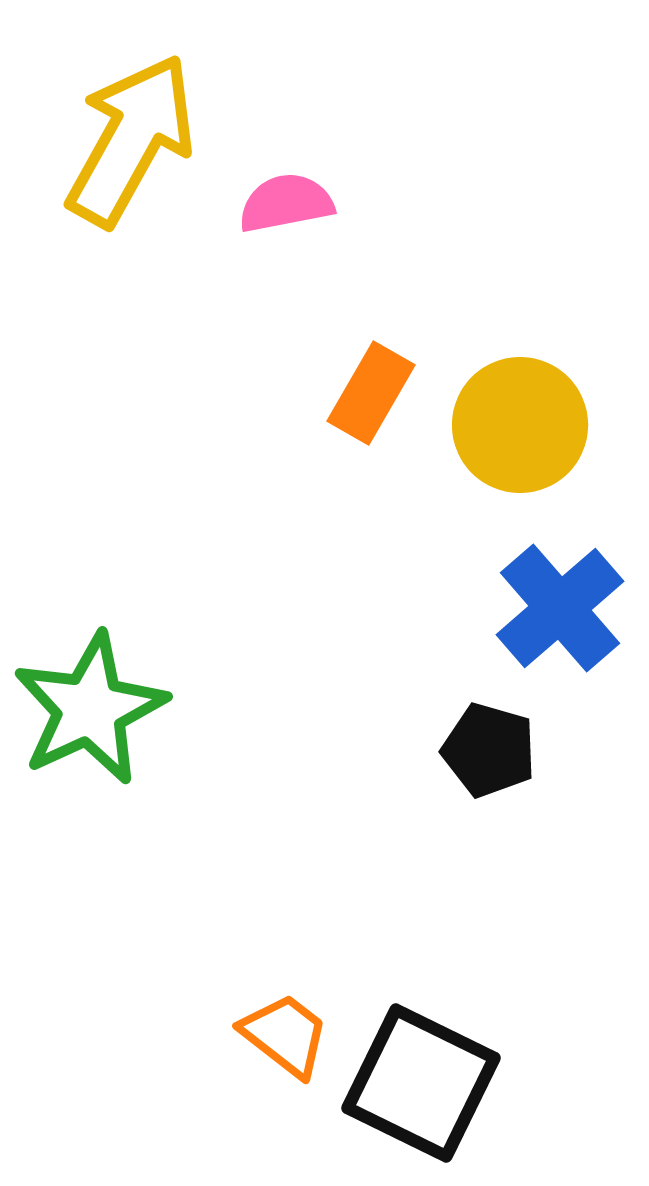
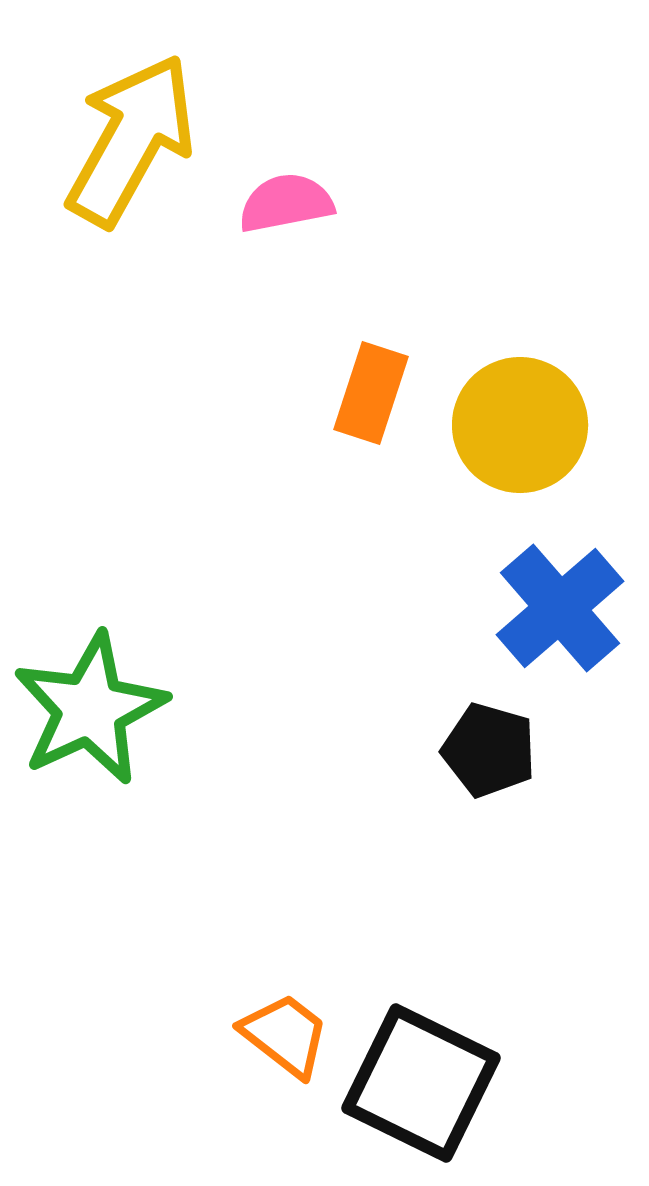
orange rectangle: rotated 12 degrees counterclockwise
